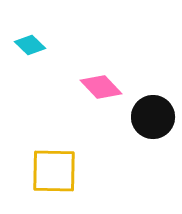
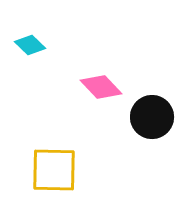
black circle: moved 1 px left
yellow square: moved 1 px up
